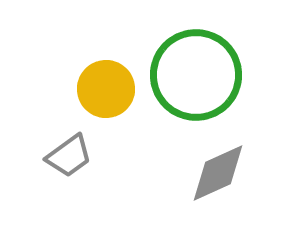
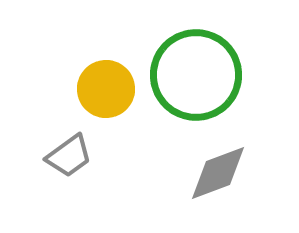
gray diamond: rotated 4 degrees clockwise
